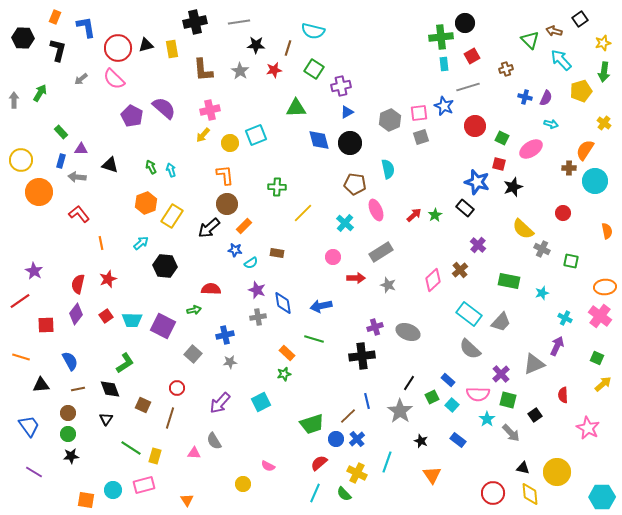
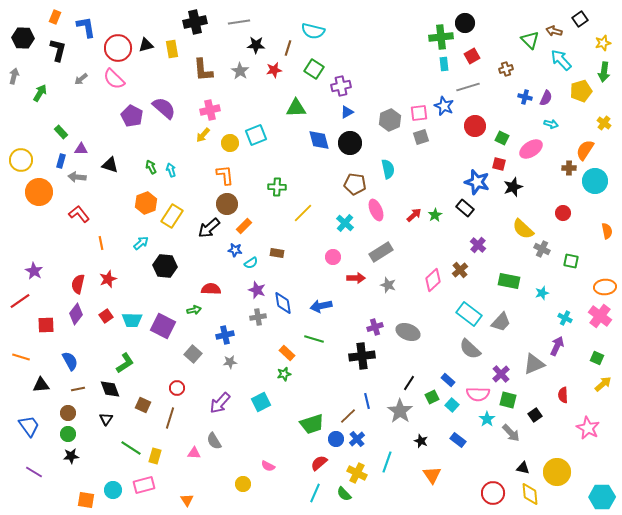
gray arrow at (14, 100): moved 24 px up; rotated 14 degrees clockwise
